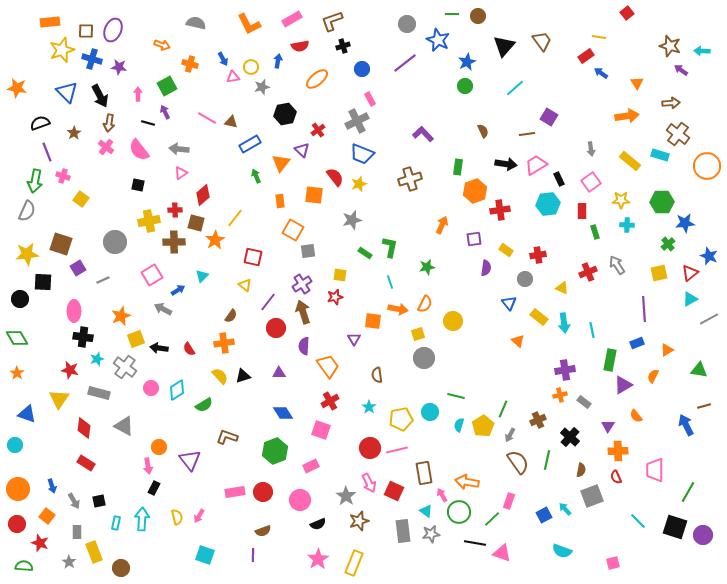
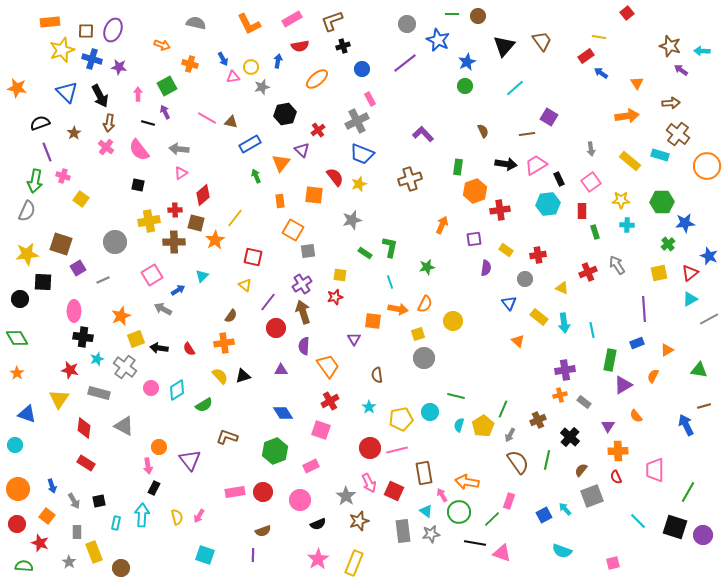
purple triangle at (279, 373): moved 2 px right, 3 px up
brown semicircle at (581, 470): rotated 152 degrees counterclockwise
cyan arrow at (142, 519): moved 4 px up
